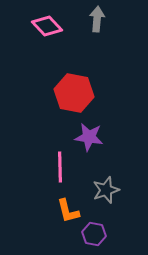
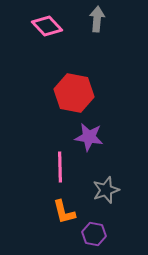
orange L-shape: moved 4 px left, 1 px down
